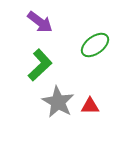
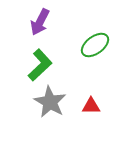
purple arrow: rotated 80 degrees clockwise
gray star: moved 8 px left
red triangle: moved 1 px right
